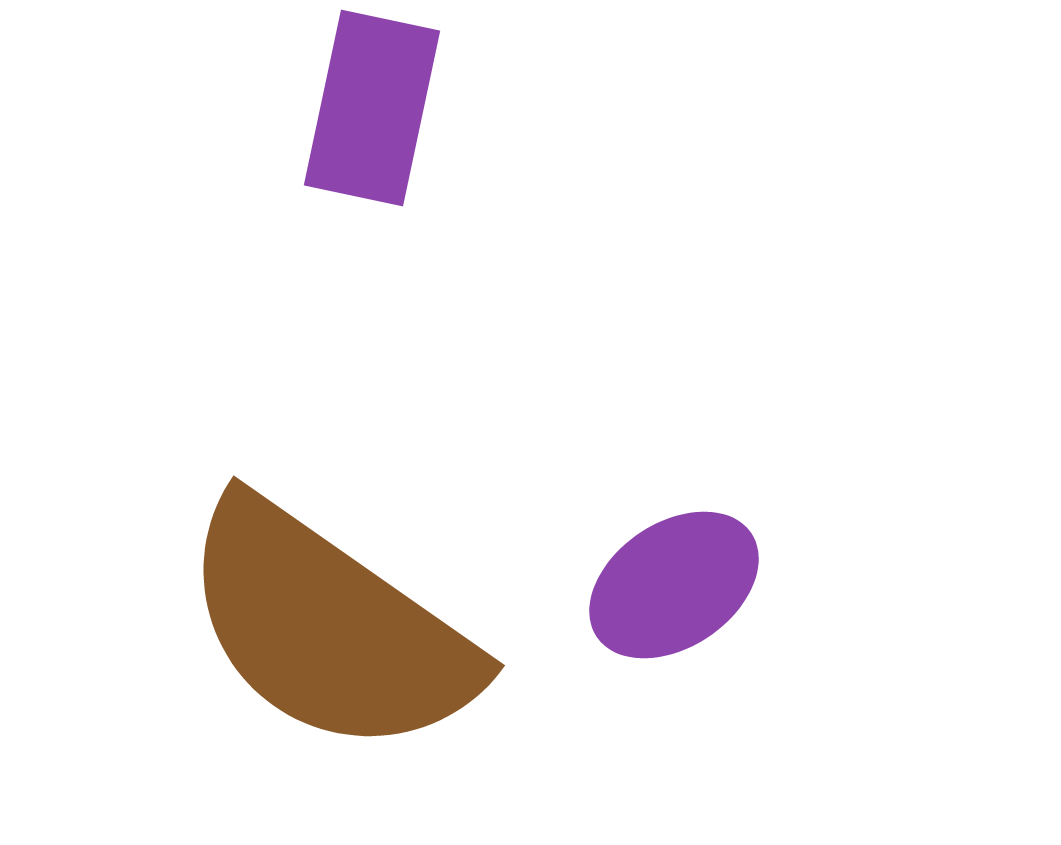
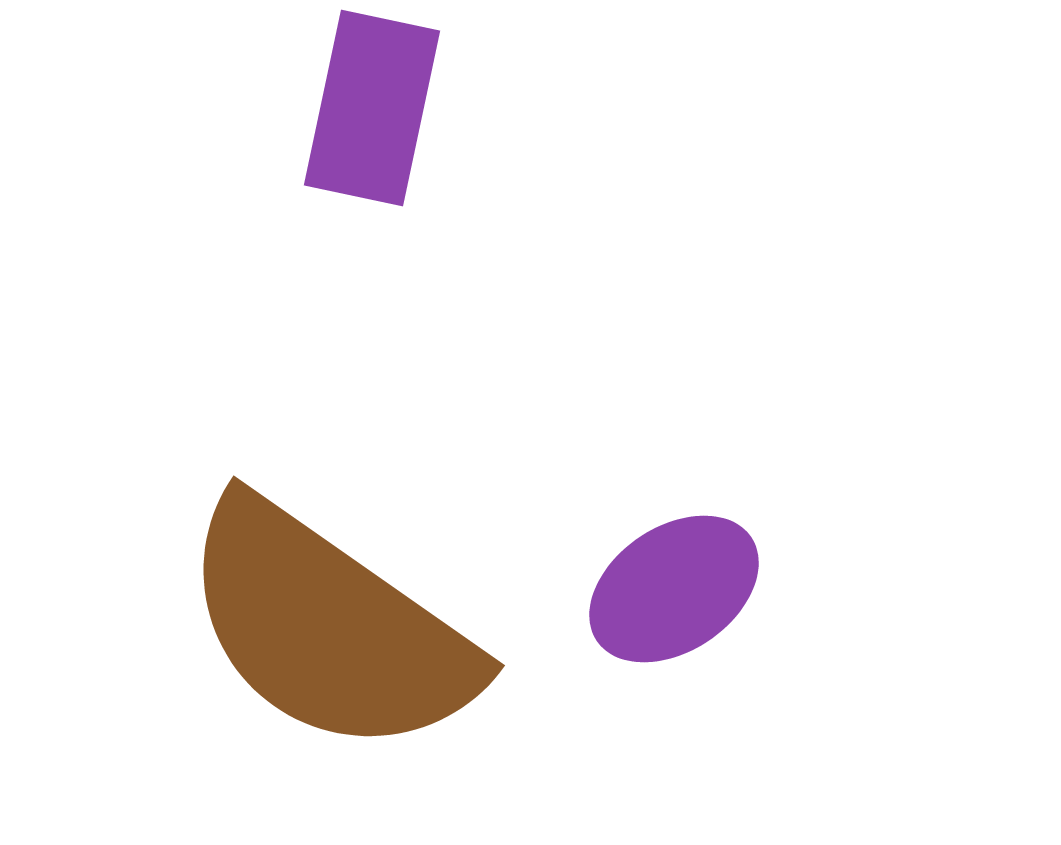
purple ellipse: moved 4 px down
